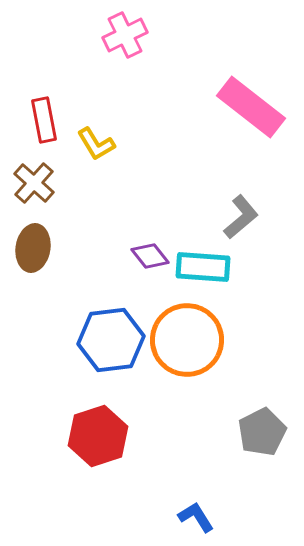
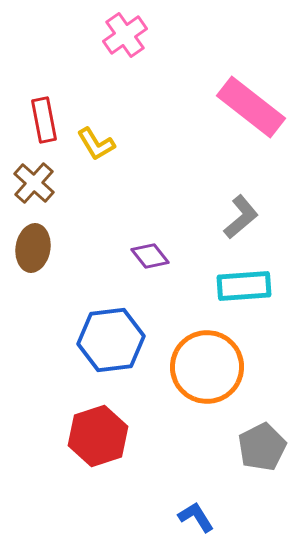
pink cross: rotated 9 degrees counterclockwise
cyan rectangle: moved 41 px right, 19 px down; rotated 8 degrees counterclockwise
orange circle: moved 20 px right, 27 px down
gray pentagon: moved 15 px down
